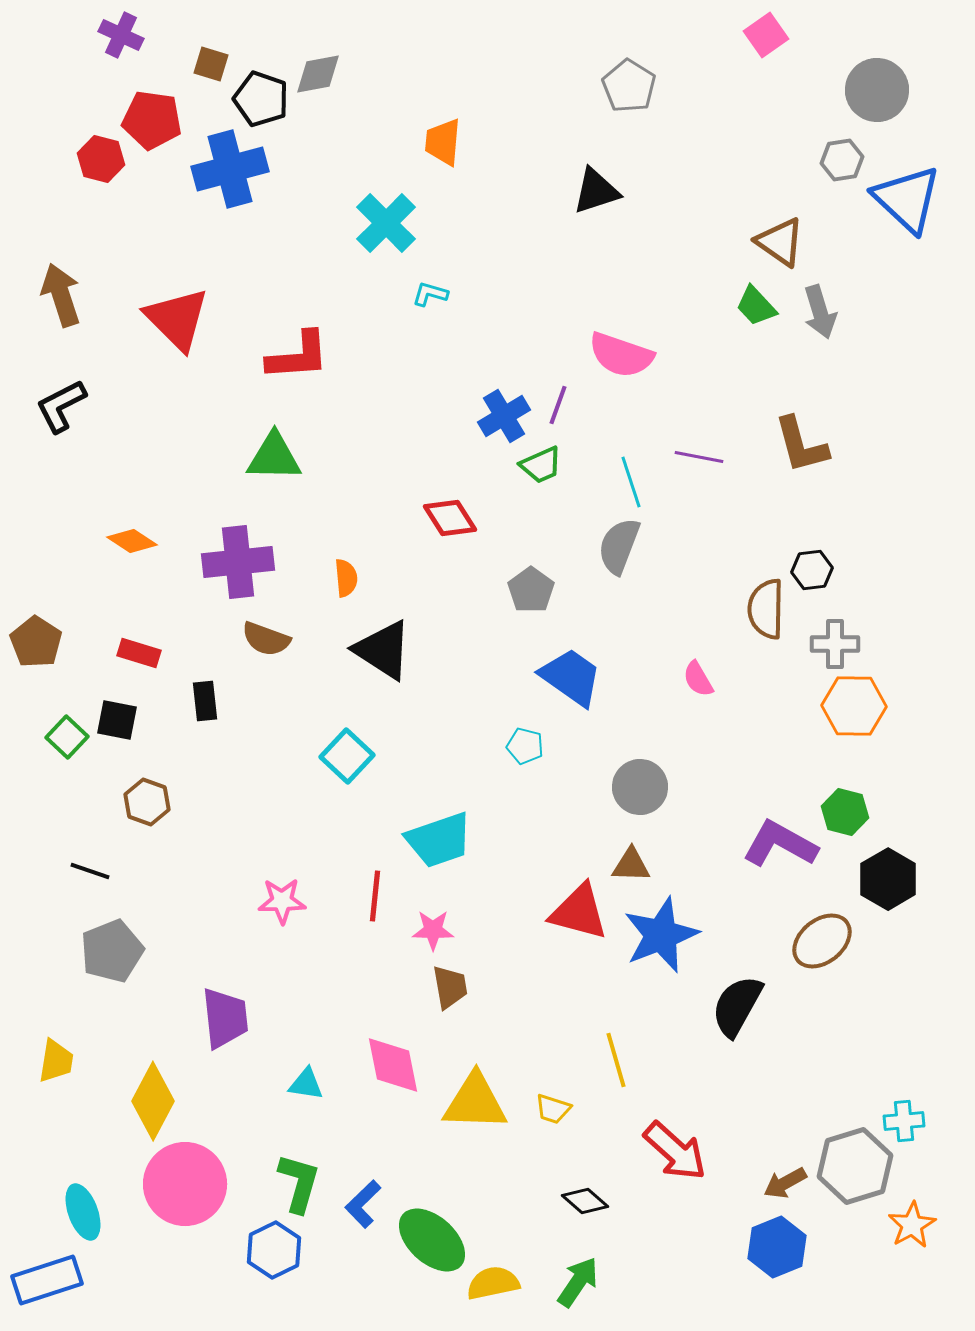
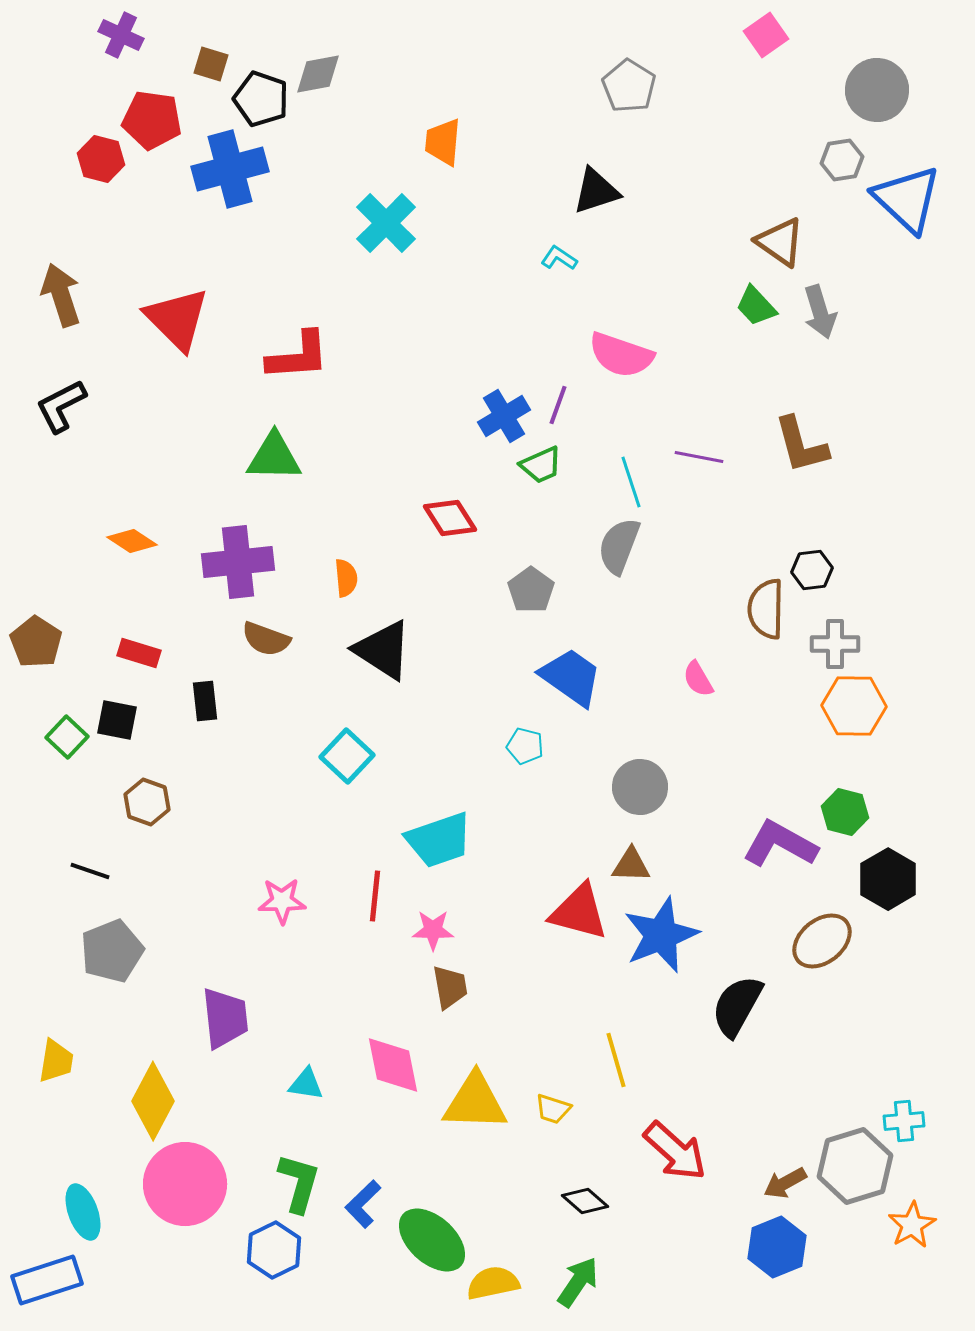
cyan L-shape at (430, 294): moved 129 px right, 36 px up; rotated 18 degrees clockwise
